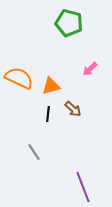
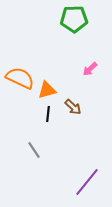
green pentagon: moved 5 px right, 4 px up; rotated 16 degrees counterclockwise
orange semicircle: moved 1 px right
orange triangle: moved 4 px left, 4 px down
brown arrow: moved 2 px up
gray line: moved 2 px up
purple line: moved 4 px right, 5 px up; rotated 60 degrees clockwise
